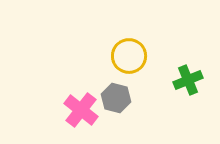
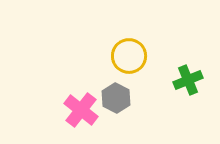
gray hexagon: rotated 12 degrees clockwise
